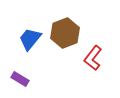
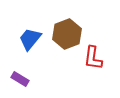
brown hexagon: moved 2 px right, 1 px down
red L-shape: rotated 30 degrees counterclockwise
